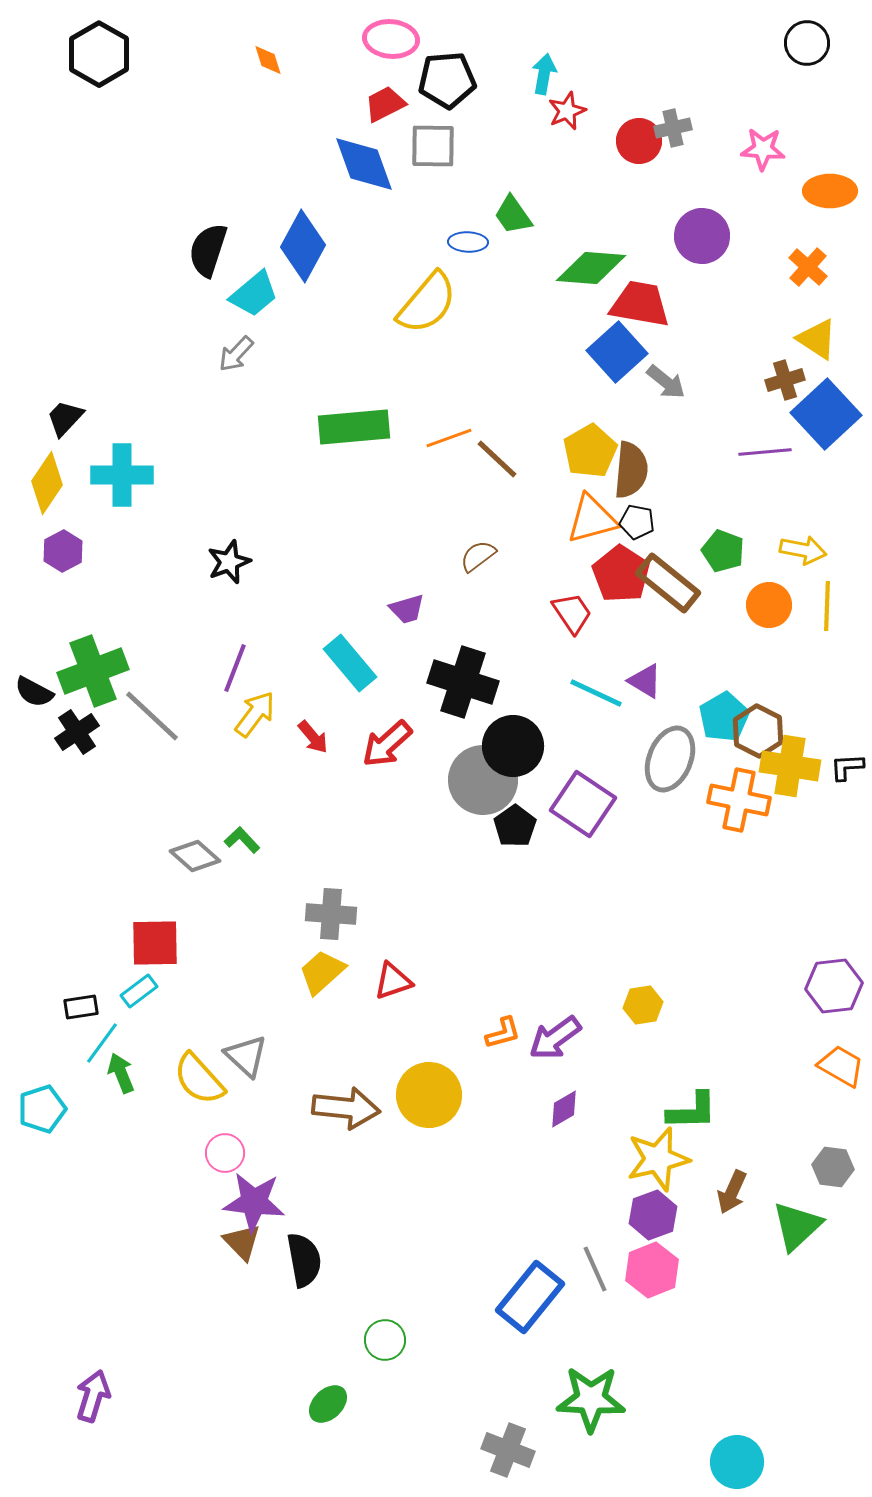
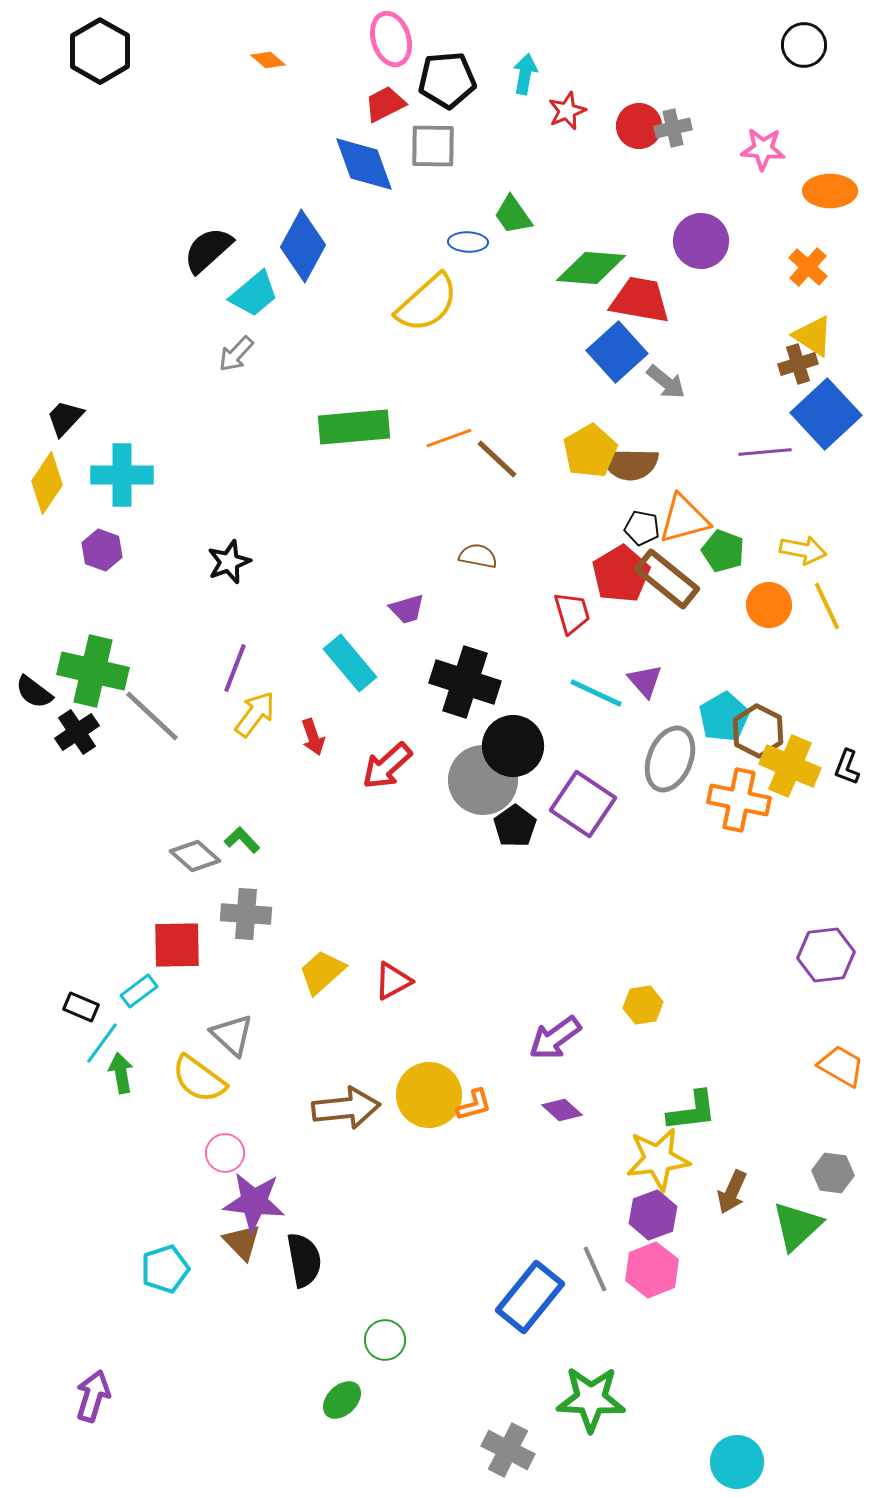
pink ellipse at (391, 39): rotated 68 degrees clockwise
black circle at (807, 43): moved 3 px left, 2 px down
black hexagon at (99, 54): moved 1 px right, 3 px up
orange diamond at (268, 60): rotated 32 degrees counterclockwise
cyan arrow at (544, 74): moved 19 px left
red circle at (639, 141): moved 15 px up
purple circle at (702, 236): moved 1 px left, 5 px down
black semicircle at (208, 250): rotated 30 degrees clockwise
yellow semicircle at (427, 303): rotated 8 degrees clockwise
red trapezoid at (640, 304): moved 4 px up
yellow triangle at (817, 339): moved 4 px left, 3 px up
brown cross at (785, 380): moved 13 px right, 16 px up
brown semicircle at (631, 470): moved 1 px left, 6 px up; rotated 86 degrees clockwise
orange triangle at (592, 519): moved 92 px right
black pentagon at (637, 522): moved 5 px right, 6 px down
purple hexagon at (63, 551): moved 39 px right, 1 px up; rotated 12 degrees counterclockwise
brown semicircle at (478, 556): rotated 48 degrees clockwise
red pentagon at (621, 574): rotated 8 degrees clockwise
brown rectangle at (668, 583): moved 1 px left, 4 px up
yellow line at (827, 606): rotated 27 degrees counterclockwise
red trapezoid at (572, 613): rotated 18 degrees clockwise
green cross at (93, 671): rotated 34 degrees clockwise
purple triangle at (645, 681): rotated 18 degrees clockwise
black cross at (463, 682): moved 2 px right
black semicircle at (34, 692): rotated 9 degrees clockwise
red arrow at (313, 737): rotated 21 degrees clockwise
red arrow at (387, 744): moved 22 px down
yellow cross at (790, 766): rotated 14 degrees clockwise
black L-shape at (847, 767): rotated 66 degrees counterclockwise
gray cross at (331, 914): moved 85 px left
red square at (155, 943): moved 22 px right, 2 px down
red triangle at (393, 981): rotated 9 degrees counterclockwise
purple hexagon at (834, 986): moved 8 px left, 31 px up
black rectangle at (81, 1007): rotated 32 degrees clockwise
orange L-shape at (503, 1033): moved 29 px left, 72 px down
gray triangle at (246, 1056): moved 14 px left, 21 px up
green arrow at (121, 1073): rotated 12 degrees clockwise
yellow semicircle at (199, 1079): rotated 12 degrees counterclockwise
brown arrow at (346, 1108): rotated 12 degrees counterclockwise
cyan pentagon at (42, 1109): moved 123 px right, 160 px down
purple diamond at (564, 1109): moved 2 px left, 1 px down; rotated 72 degrees clockwise
green L-shape at (692, 1111): rotated 6 degrees counterclockwise
yellow star at (658, 1159): rotated 6 degrees clockwise
gray hexagon at (833, 1167): moved 6 px down
green ellipse at (328, 1404): moved 14 px right, 4 px up
gray cross at (508, 1450): rotated 6 degrees clockwise
